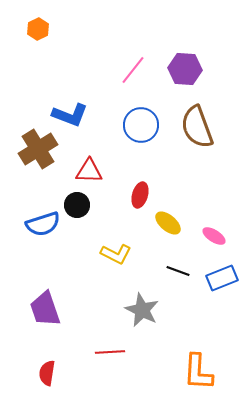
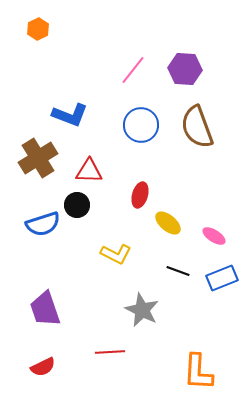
brown cross: moved 9 px down
red semicircle: moved 4 px left, 6 px up; rotated 125 degrees counterclockwise
